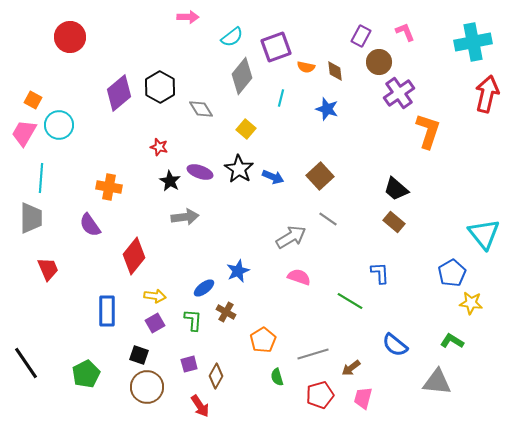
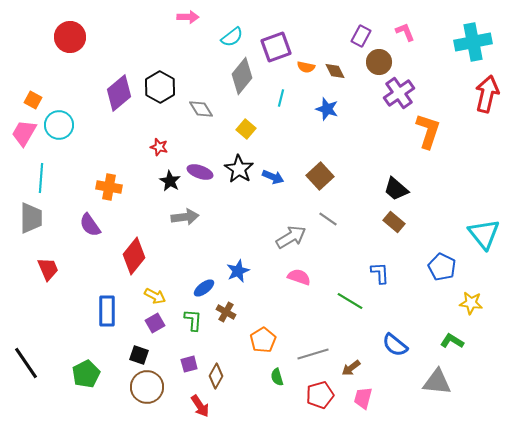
brown diamond at (335, 71): rotated 20 degrees counterclockwise
blue pentagon at (452, 273): moved 10 px left, 6 px up; rotated 16 degrees counterclockwise
yellow arrow at (155, 296): rotated 20 degrees clockwise
